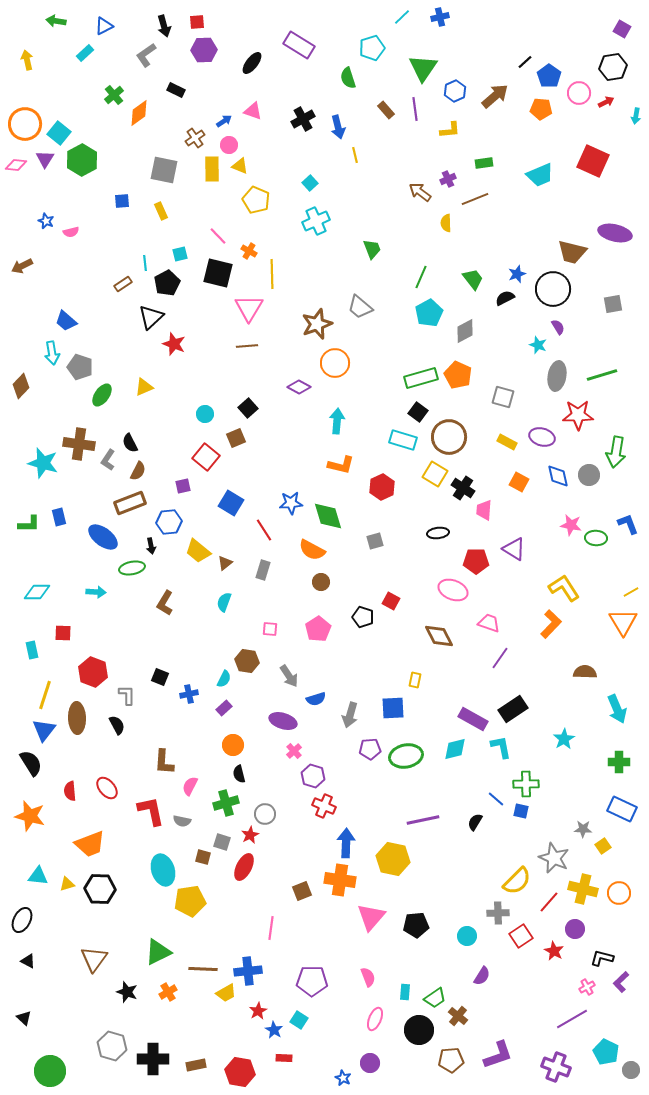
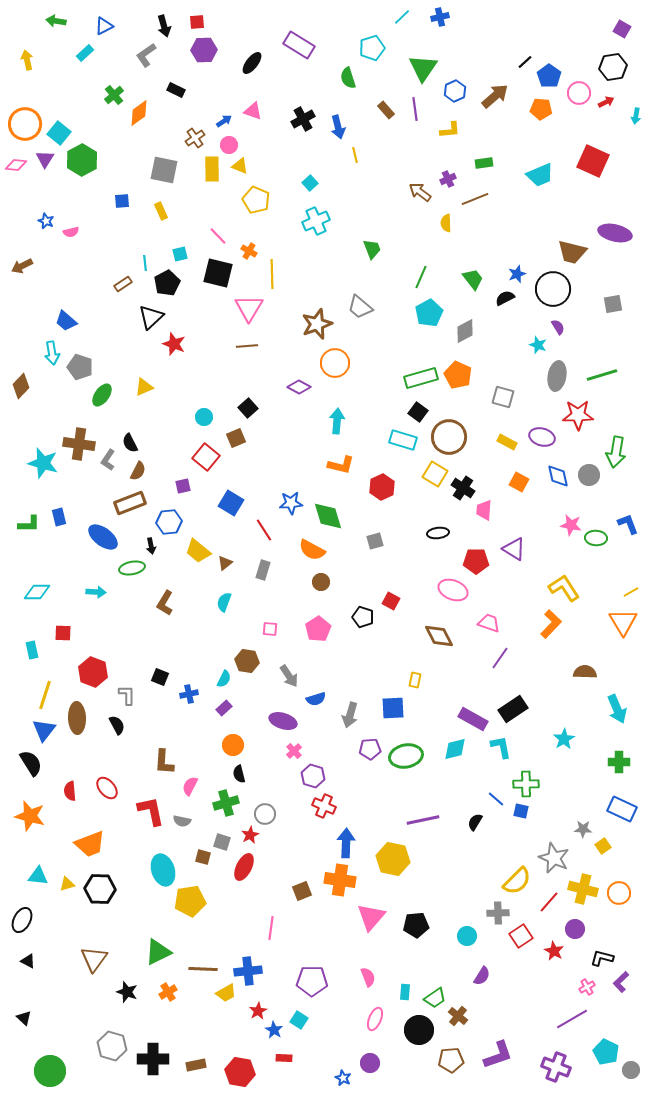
cyan circle at (205, 414): moved 1 px left, 3 px down
